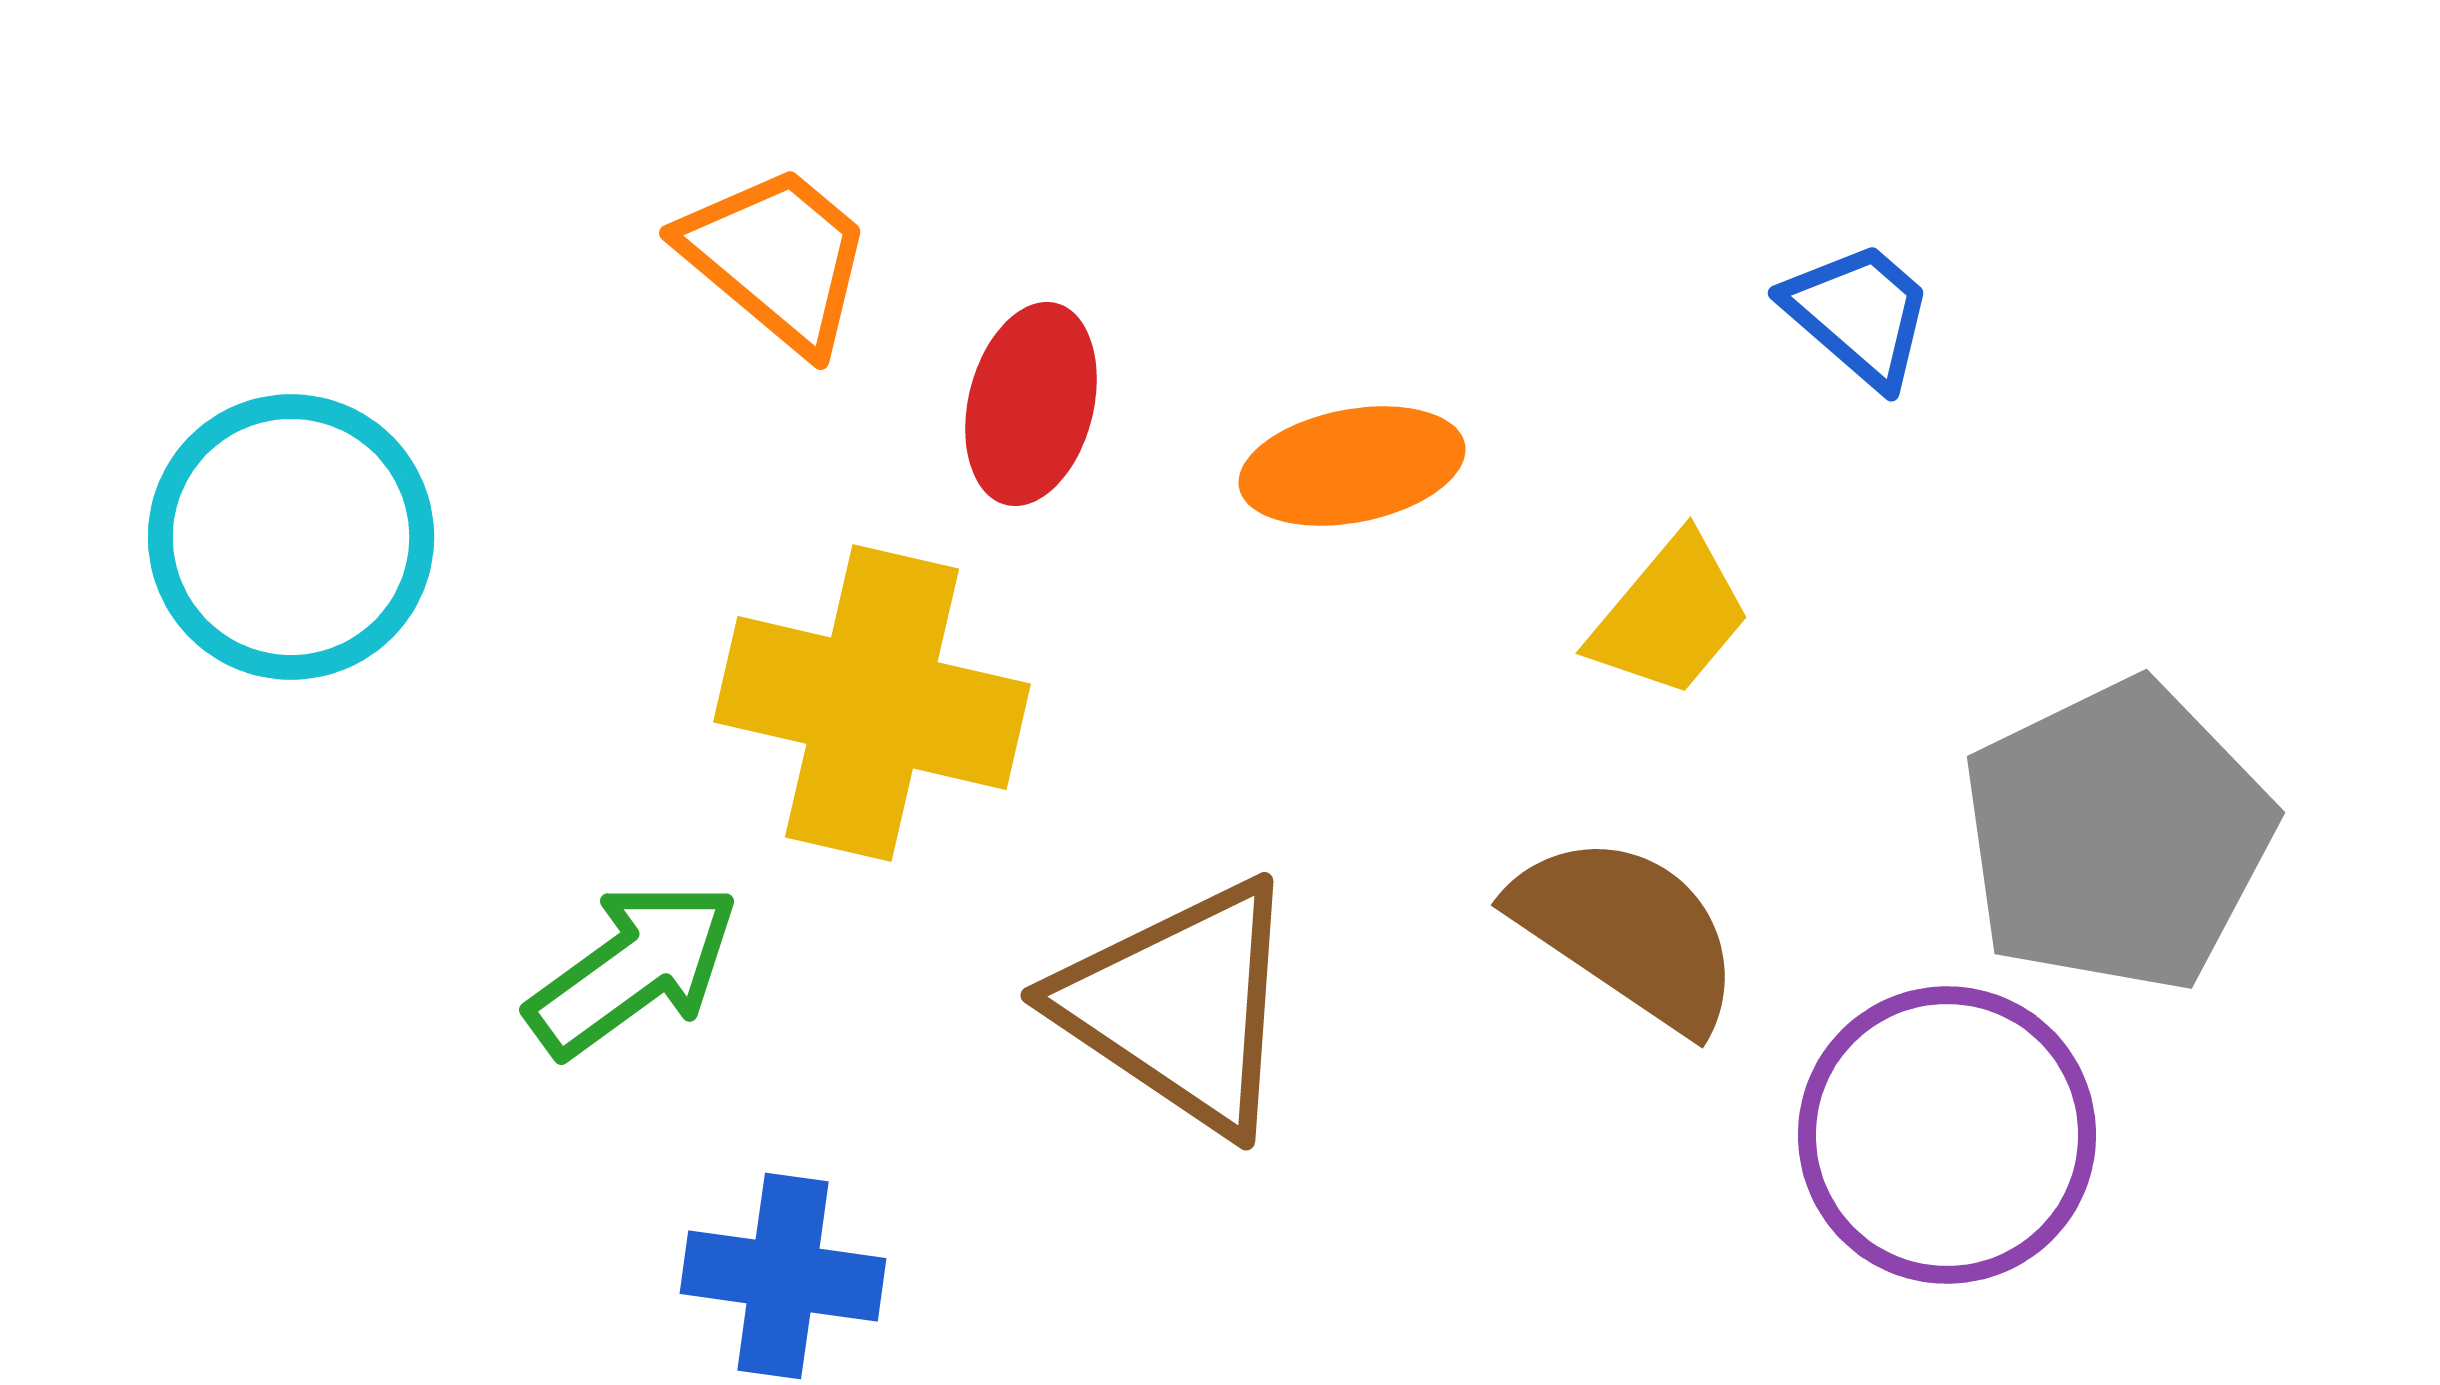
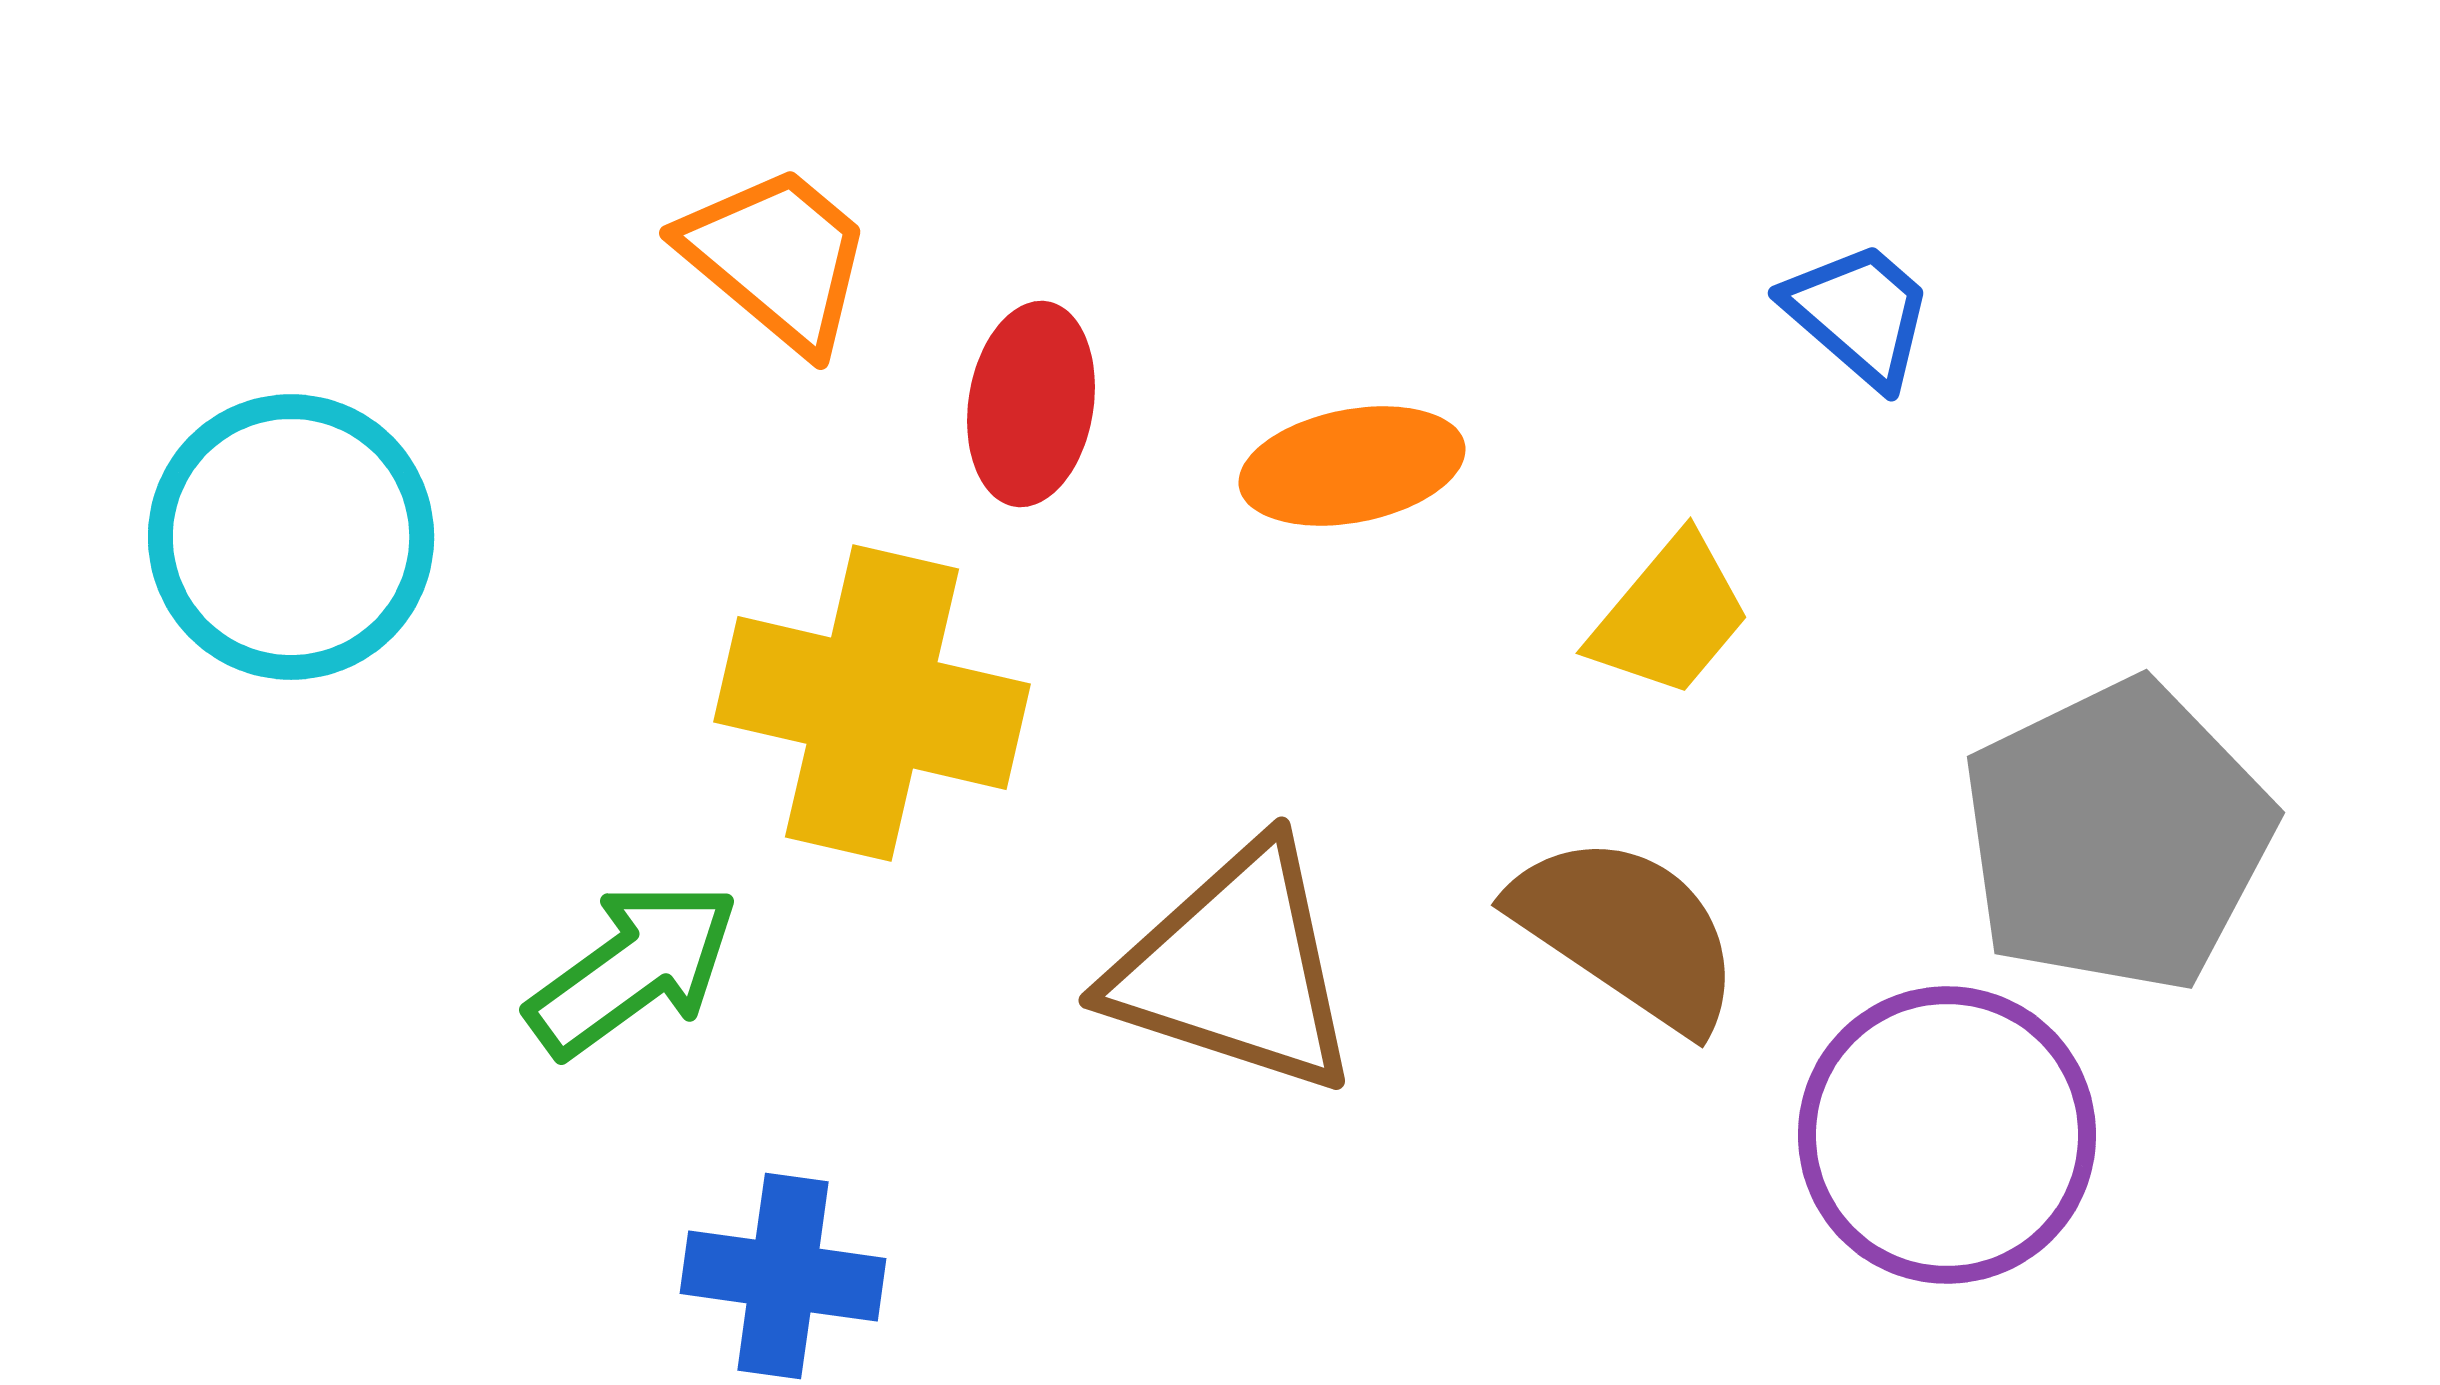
red ellipse: rotated 5 degrees counterclockwise
brown triangle: moved 55 px right, 37 px up; rotated 16 degrees counterclockwise
